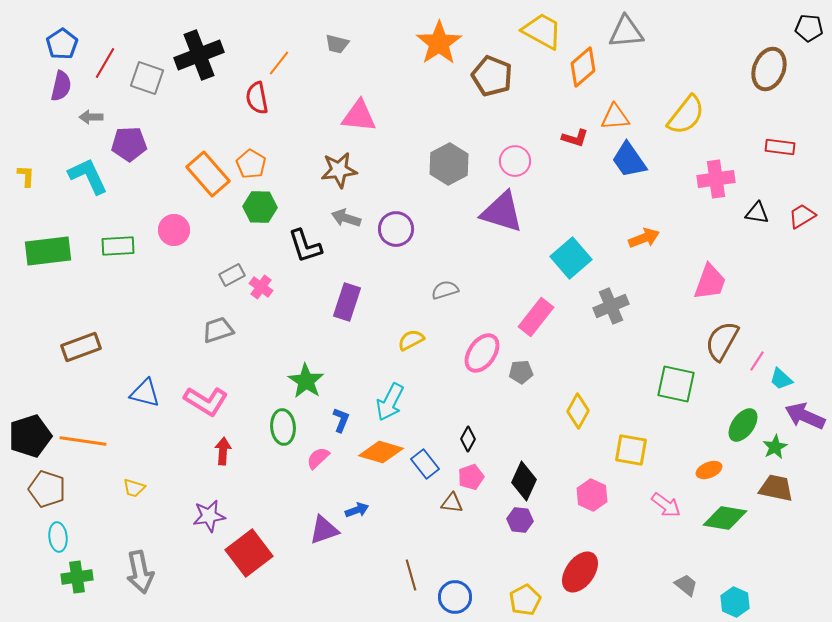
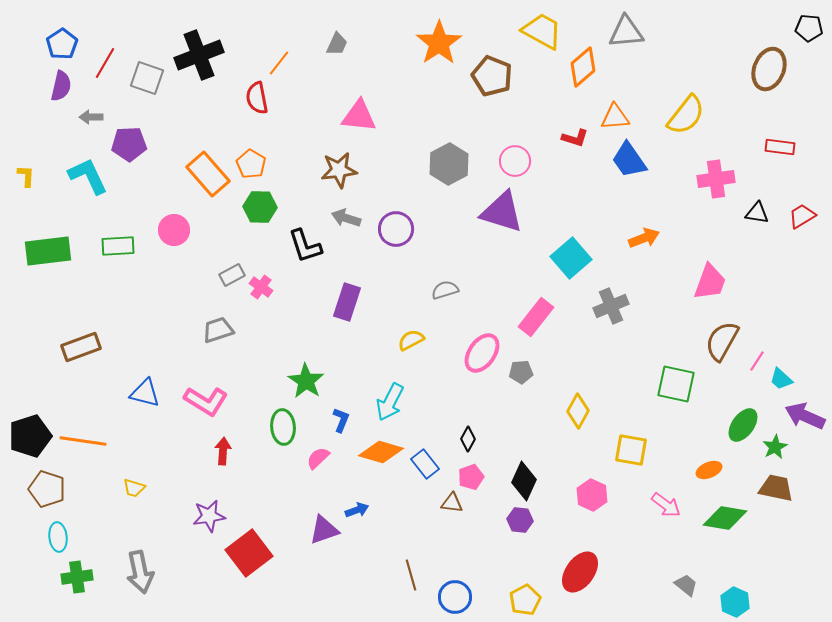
gray trapezoid at (337, 44): rotated 80 degrees counterclockwise
